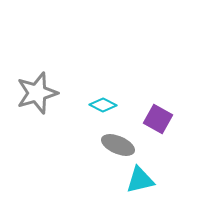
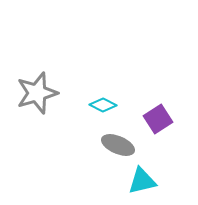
purple square: rotated 28 degrees clockwise
cyan triangle: moved 2 px right, 1 px down
